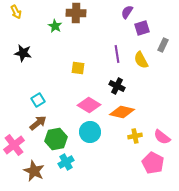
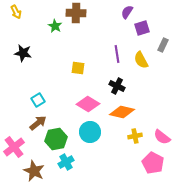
pink diamond: moved 1 px left, 1 px up
pink cross: moved 2 px down
